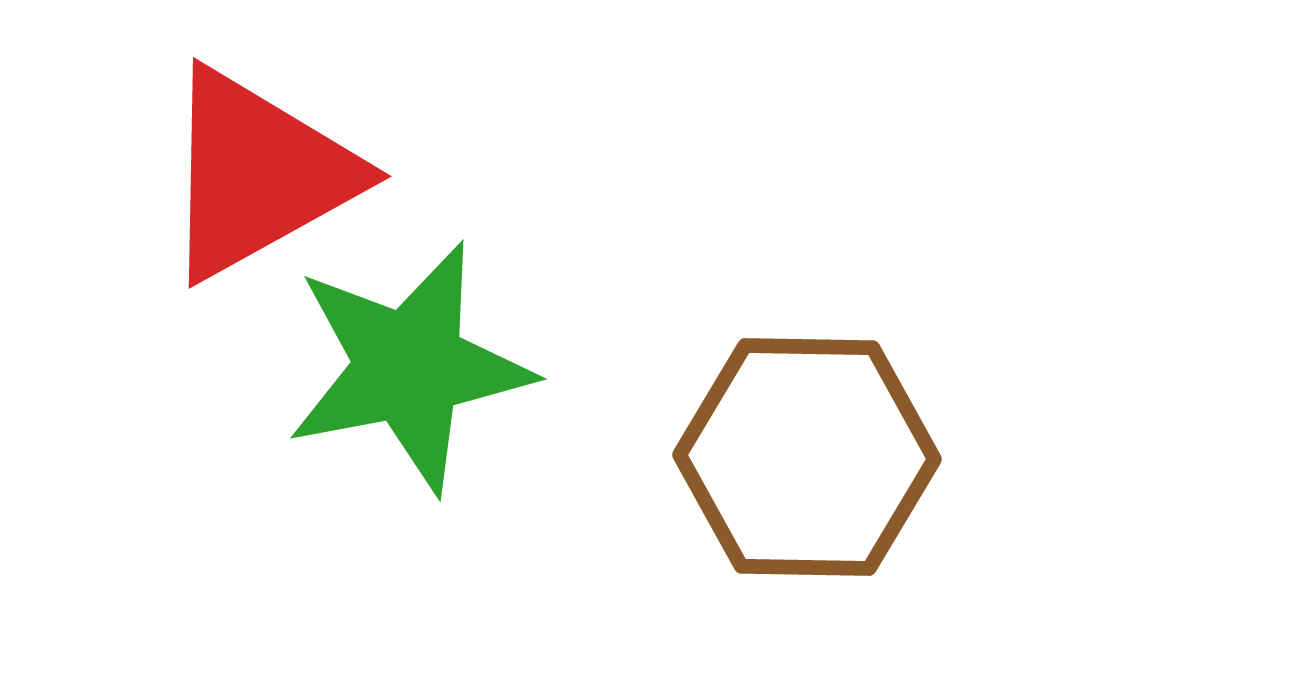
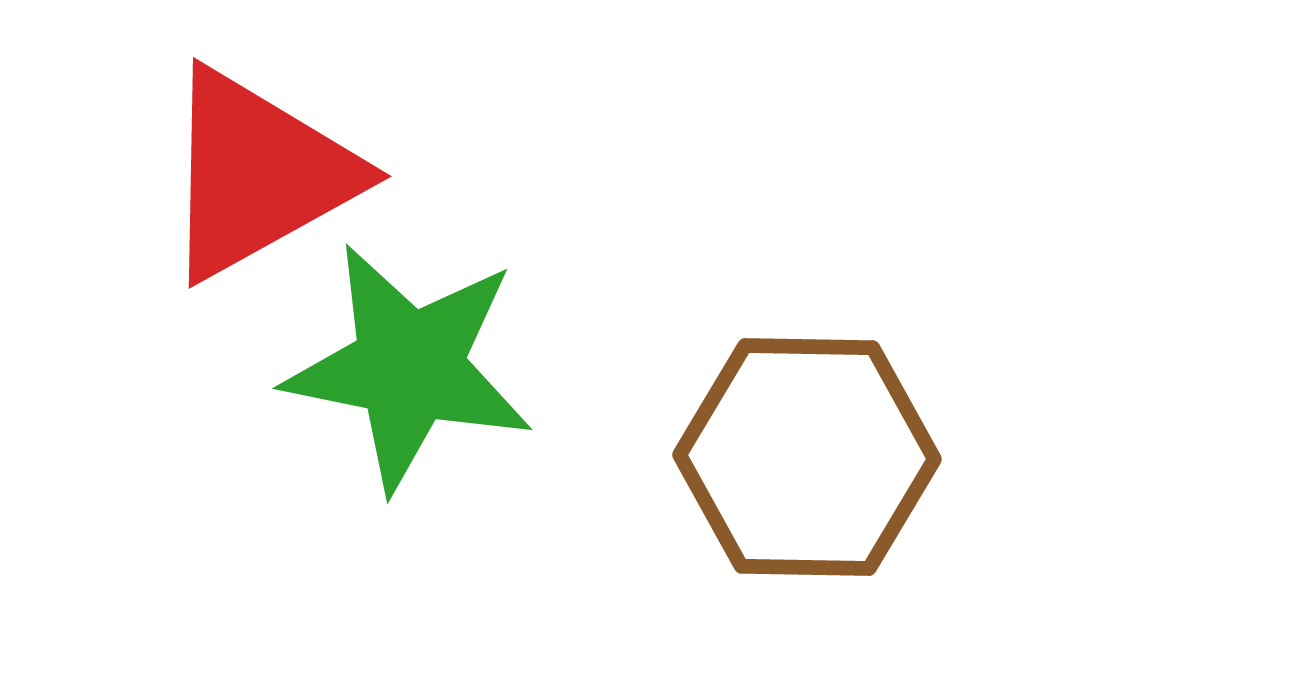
green star: rotated 22 degrees clockwise
